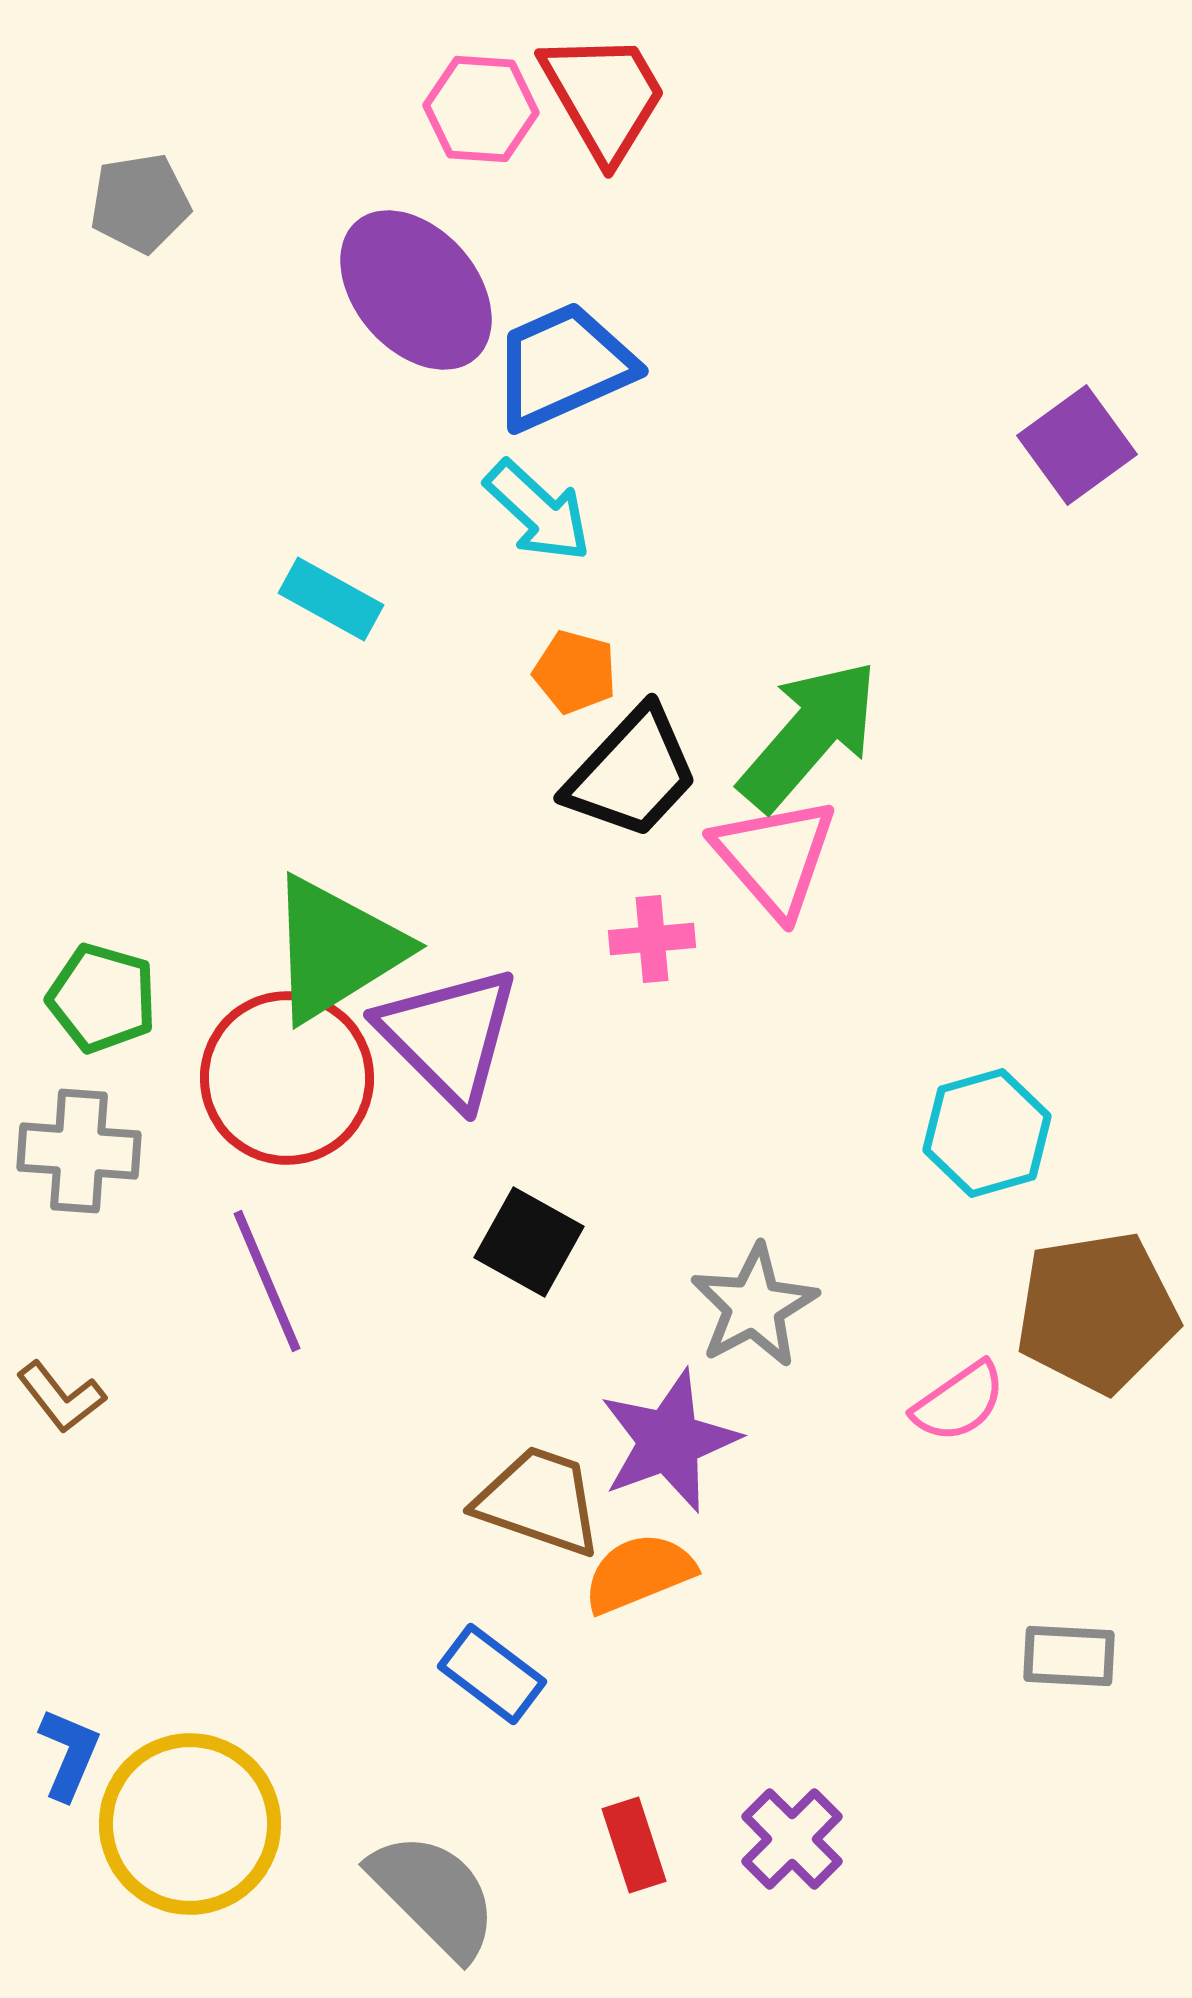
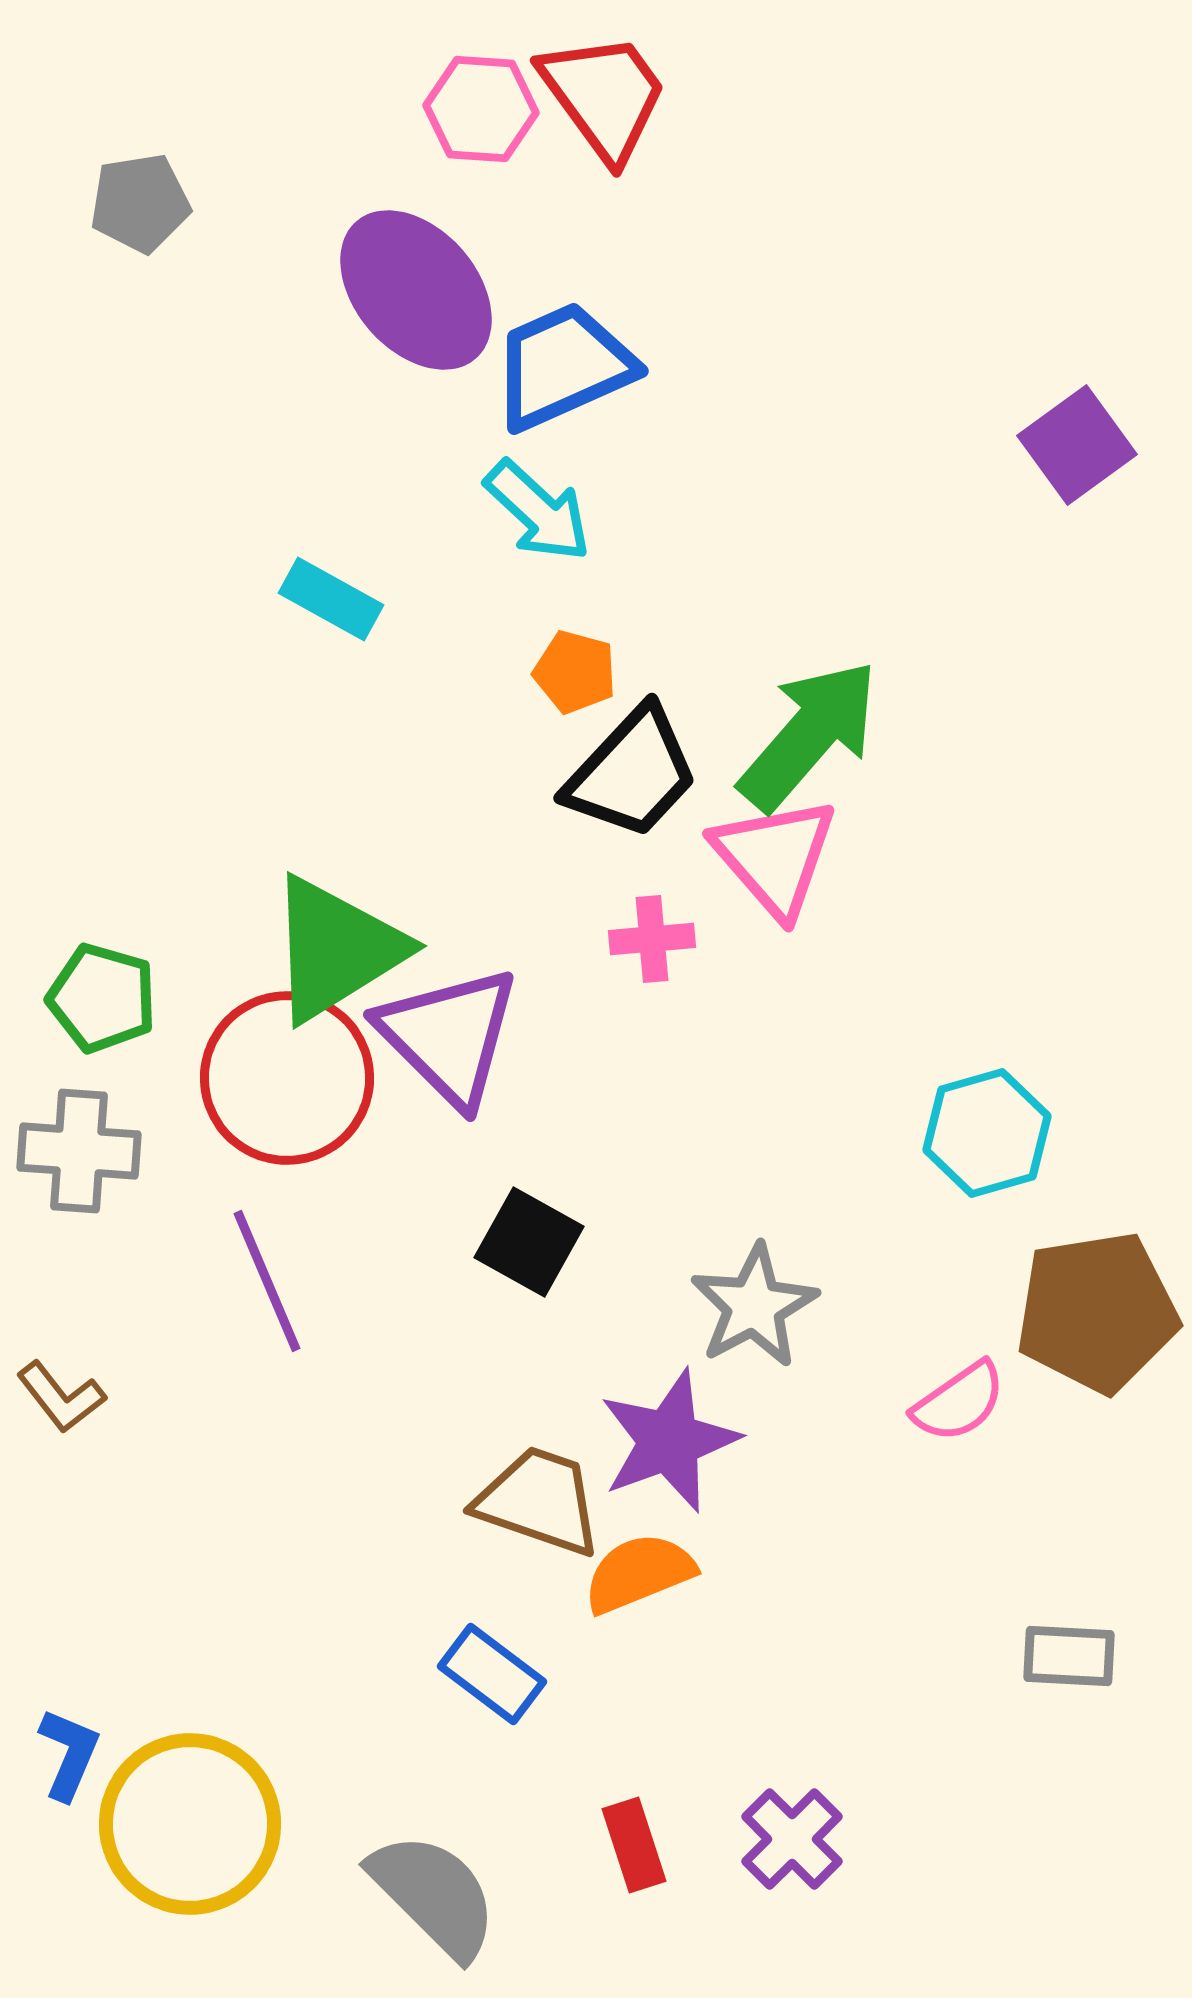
red trapezoid: rotated 6 degrees counterclockwise
